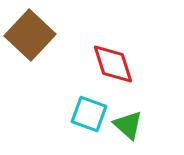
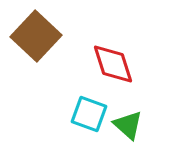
brown square: moved 6 px right, 1 px down
